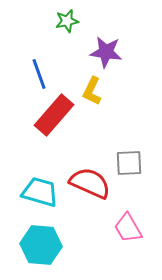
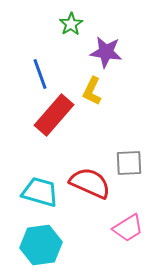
green star: moved 4 px right, 3 px down; rotated 20 degrees counterclockwise
blue line: moved 1 px right
pink trapezoid: rotated 92 degrees counterclockwise
cyan hexagon: rotated 12 degrees counterclockwise
